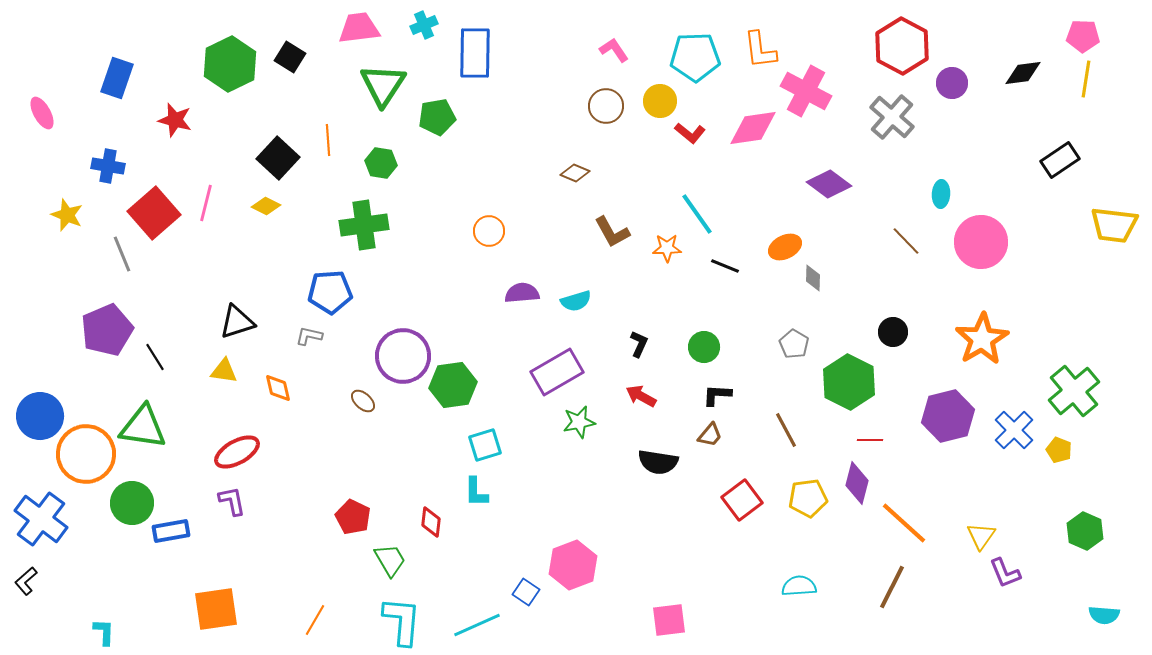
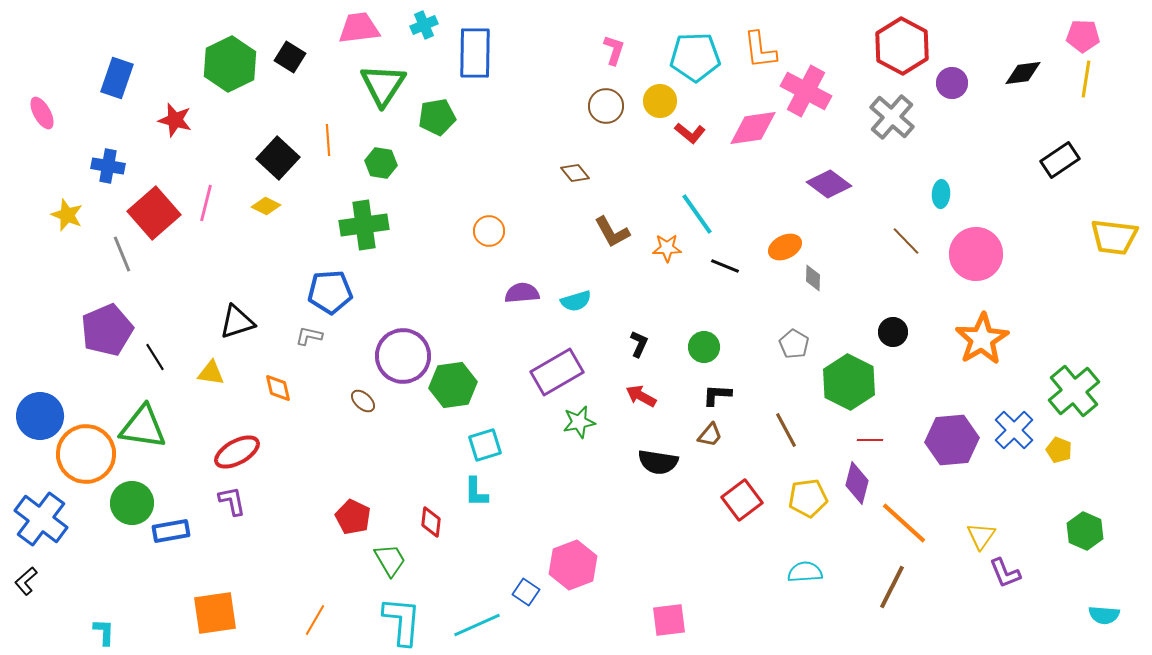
pink L-shape at (614, 50): rotated 52 degrees clockwise
brown diamond at (575, 173): rotated 28 degrees clockwise
yellow trapezoid at (1114, 225): moved 12 px down
pink circle at (981, 242): moved 5 px left, 12 px down
yellow triangle at (224, 371): moved 13 px left, 2 px down
purple hexagon at (948, 416): moved 4 px right, 24 px down; rotated 9 degrees clockwise
cyan semicircle at (799, 586): moved 6 px right, 14 px up
orange square at (216, 609): moved 1 px left, 4 px down
